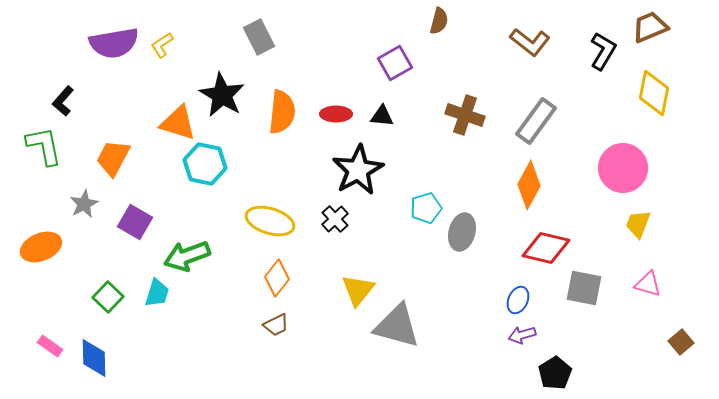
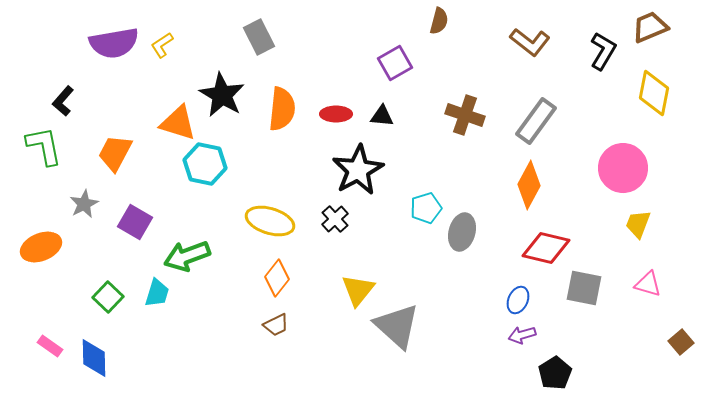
orange semicircle at (282, 112): moved 3 px up
orange trapezoid at (113, 158): moved 2 px right, 5 px up
gray triangle at (397, 326): rotated 27 degrees clockwise
